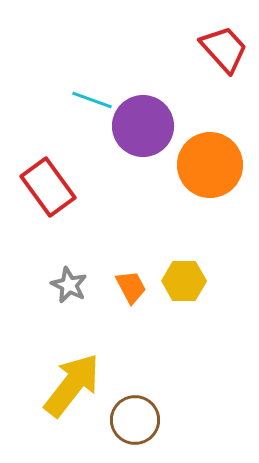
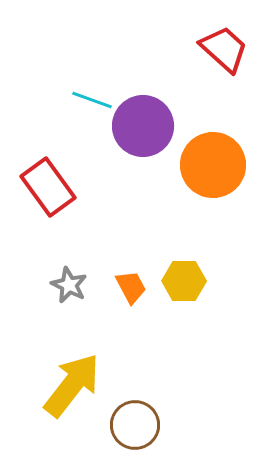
red trapezoid: rotated 6 degrees counterclockwise
orange circle: moved 3 px right
brown circle: moved 5 px down
